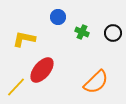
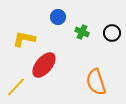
black circle: moved 1 px left
red ellipse: moved 2 px right, 5 px up
orange semicircle: rotated 116 degrees clockwise
